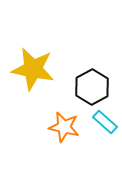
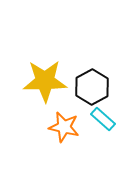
yellow star: moved 12 px right, 12 px down; rotated 12 degrees counterclockwise
cyan rectangle: moved 2 px left, 3 px up
